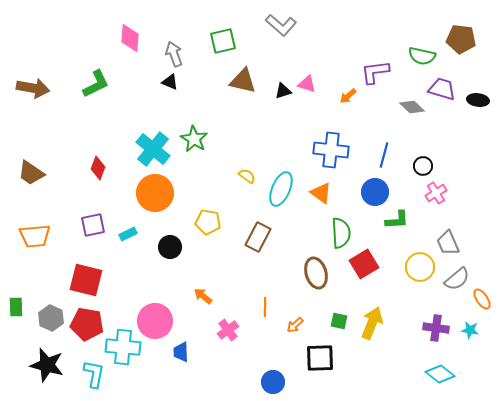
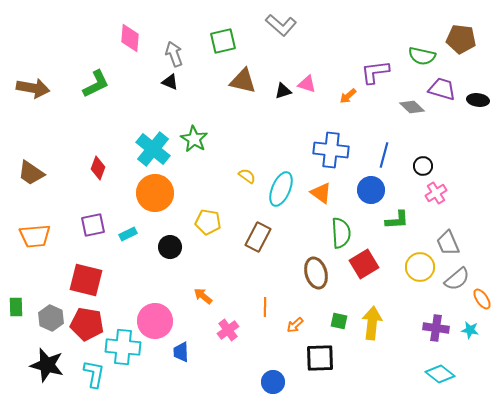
blue circle at (375, 192): moved 4 px left, 2 px up
yellow arrow at (372, 323): rotated 16 degrees counterclockwise
